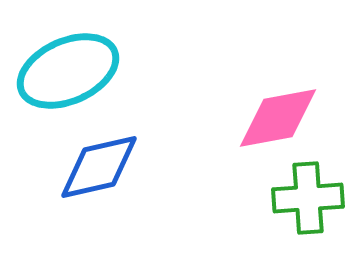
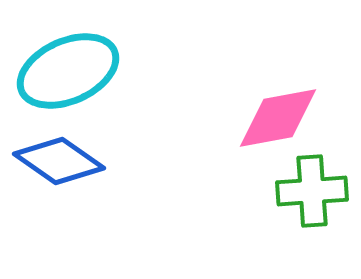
blue diamond: moved 40 px left, 6 px up; rotated 48 degrees clockwise
green cross: moved 4 px right, 7 px up
